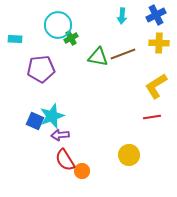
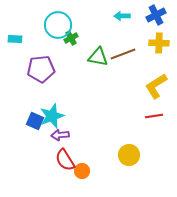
cyan arrow: rotated 84 degrees clockwise
red line: moved 2 px right, 1 px up
